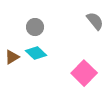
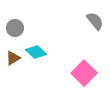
gray circle: moved 20 px left, 1 px down
cyan diamond: moved 1 px up
brown triangle: moved 1 px right, 1 px down
